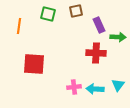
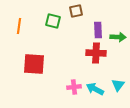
green square: moved 5 px right, 7 px down
purple rectangle: moved 1 px left, 5 px down; rotated 21 degrees clockwise
cyan arrow: rotated 24 degrees clockwise
